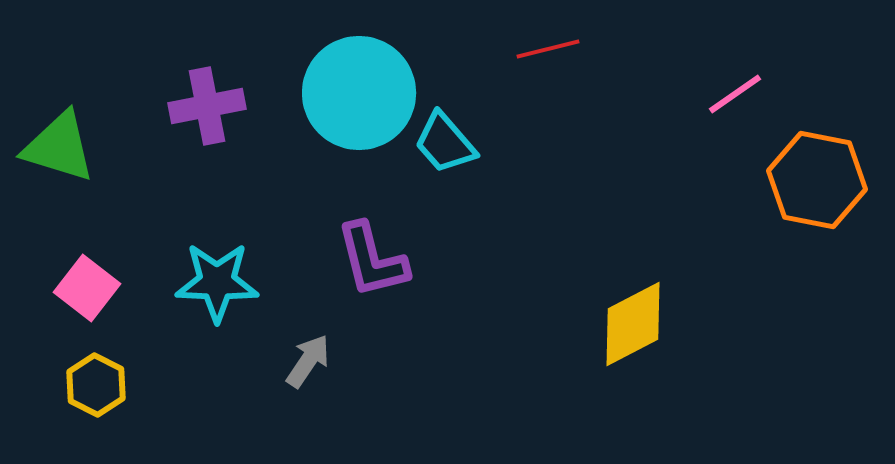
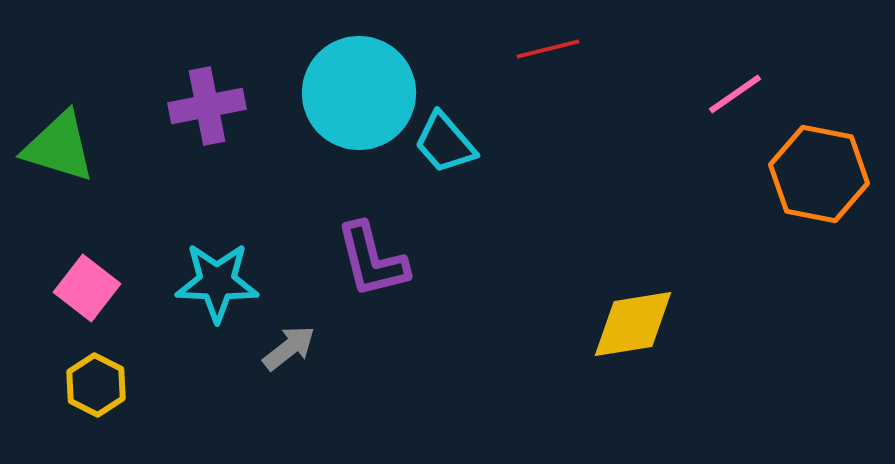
orange hexagon: moved 2 px right, 6 px up
yellow diamond: rotated 18 degrees clockwise
gray arrow: moved 19 px left, 13 px up; rotated 18 degrees clockwise
